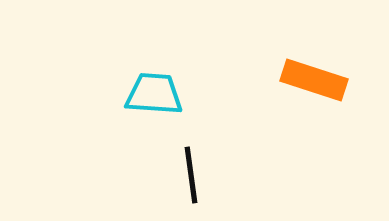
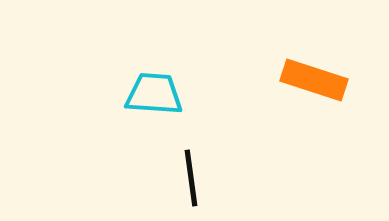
black line: moved 3 px down
